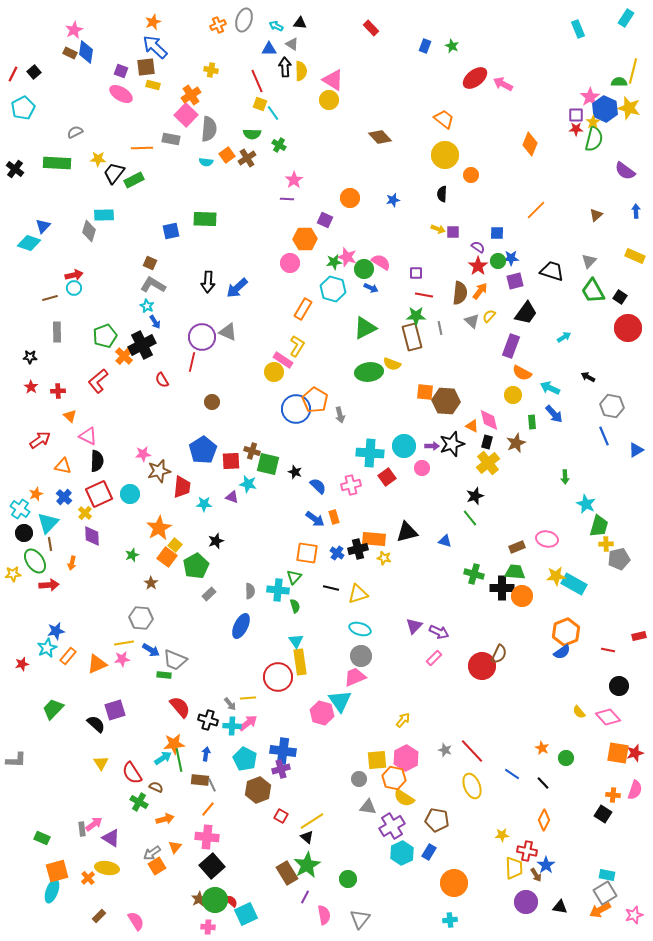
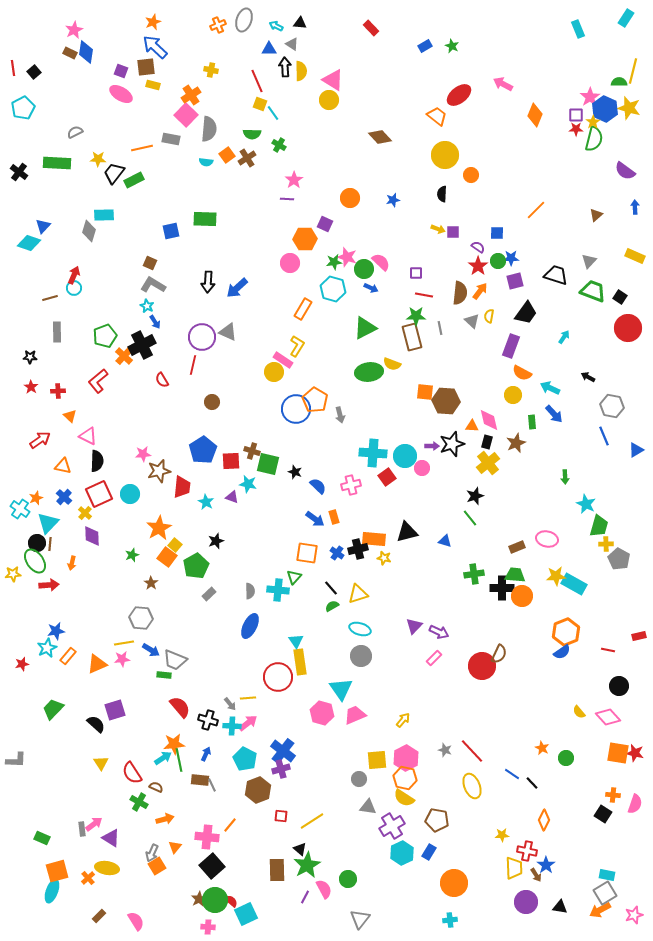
blue rectangle at (425, 46): rotated 40 degrees clockwise
red line at (13, 74): moved 6 px up; rotated 35 degrees counterclockwise
red ellipse at (475, 78): moved 16 px left, 17 px down
orange trapezoid at (444, 119): moved 7 px left, 3 px up
orange diamond at (530, 144): moved 5 px right, 29 px up
orange line at (142, 148): rotated 10 degrees counterclockwise
black cross at (15, 169): moved 4 px right, 3 px down
blue arrow at (636, 211): moved 1 px left, 4 px up
purple square at (325, 220): moved 4 px down
pink semicircle at (381, 262): rotated 12 degrees clockwise
black trapezoid at (552, 271): moved 4 px right, 4 px down
red arrow at (74, 275): rotated 54 degrees counterclockwise
green trapezoid at (593, 291): rotated 140 degrees clockwise
yellow semicircle at (489, 316): rotated 32 degrees counterclockwise
cyan arrow at (564, 337): rotated 24 degrees counterclockwise
red line at (192, 362): moved 1 px right, 3 px down
orange triangle at (472, 426): rotated 24 degrees counterclockwise
cyan circle at (404, 446): moved 1 px right, 10 px down
cyan cross at (370, 453): moved 3 px right
orange star at (36, 494): moved 4 px down
cyan star at (204, 504): moved 2 px right, 2 px up; rotated 28 degrees clockwise
black circle at (24, 533): moved 13 px right, 10 px down
brown line at (50, 544): rotated 16 degrees clockwise
gray pentagon at (619, 559): rotated 30 degrees counterclockwise
green trapezoid at (515, 572): moved 3 px down
green cross at (474, 574): rotated 24 degrees counterclockwise
black line at (331, 588): rotated 35 degrees clockwise
green semicircle at (295, 606): moved 37 px right; rotated 104 degrees counterclockwise
blue ellipse at (241, 626): moved 9 px right
pink trapezoid at (355, 677): moved 38 px down
cyan triangle at (340, 701): moved 1 px right, 12 px up
blue cross at (283, 751): rotated 30 degrees clockwise
red star at (635, 753): rotated 30 degrees clockwise
blue arrow at (206, 754): rotated 16 degrees clockwise
orange hexagon at (394, 778): moved 11 px right
black line at (543, 783): moved 11 px left
pink semicircle at (635, 790): moved 14 px down
orange line at (208, 809): moved 22 px right, 16 px down
red square at (281, 816): rotated 24 degrees counterclockwise
black triangle at (307, 837): moved 7 px left, 12 px down
gray arrow at (152, 853): rotated 30 degrees counterclockwise
brown rectangle at (287, 873): moved 10 px left, 3 px up; rotated 30 degrees clockwise
pink semicircle at (324, 915): moved 26 px up; rotated 18 degrees counterclockwise
